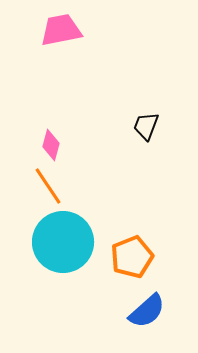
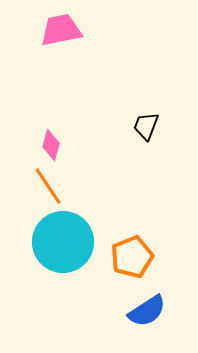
blue semicircle: rotated 9 degrees clockwise
